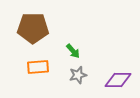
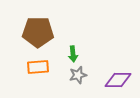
brown pentagon: moved 5 px right, 4 px down
green arrow: moved 3 px down; rotated 35 degrees clockwise
